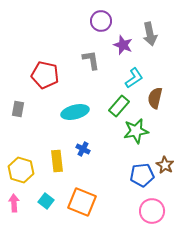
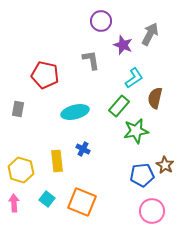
gray arrow: rotated 140 degrees counterclockwise
cyan square: moved 1 px right, 2 px up
